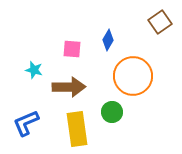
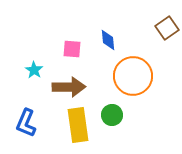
brown square: moved 7 px right, 6 px down
blue diamond: rotated 35 degrees counterclockwise
cyan star: rotated 18 degrees clockwise
green circle: moved 3 px down
blue L-shape: rotated 44 degrees counterclockwise
yellow rectangle: moved 1 px right, 4 px up
